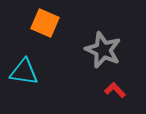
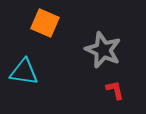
red L-shape: rotated 30 degrees clockwise
